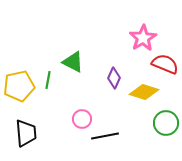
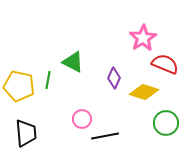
yellow pentagon: rotated 24 degrees clockwise
